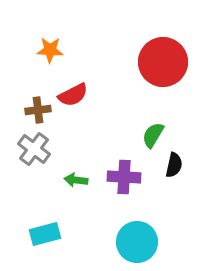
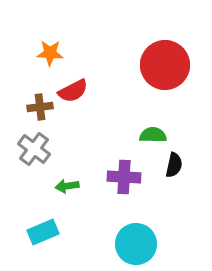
orange star: moved 3 px down
red circle: moved 2 px right, 3 px down
red semicircle: moved 4 px up
brown cross: moved 2 px right, 3 px up
green semicircle: rotated 60 degrees clockwise
green arrow: moved 9 px left, 6 px down; rotated 15 degrees counterclockwise
cyan rectangle: moved 2 px left, 2 px up; rotated 8 degrees counterclockwise
cyan circle: moved 1 px left, 2 px down
